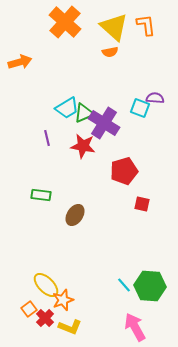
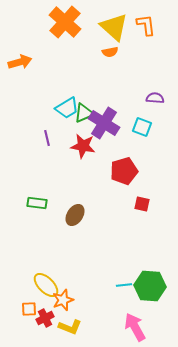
cyan square: moved 2 px right, 19 px down
green rectangle: moved 4 px left, 8 px down
cyan line: rotated 56 degrees counterclockwise
orange square: rotated 35 degrees clockwise
red cross: rotated 18 degrees clockwise
